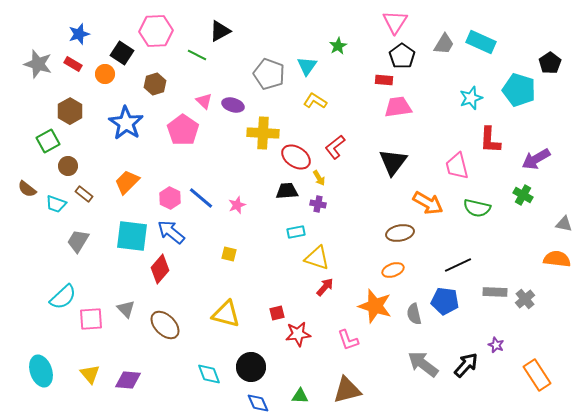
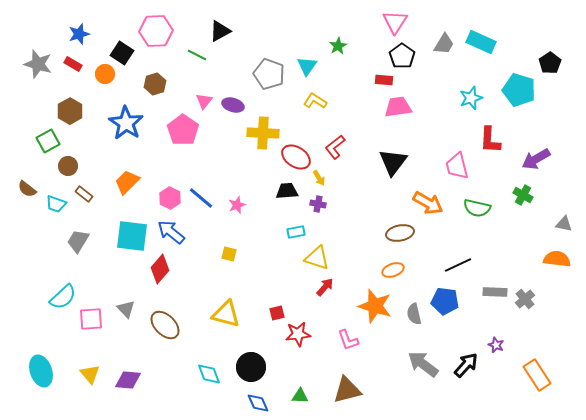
pink triangle at (204, 101): rotated 24 degrees clockwise
